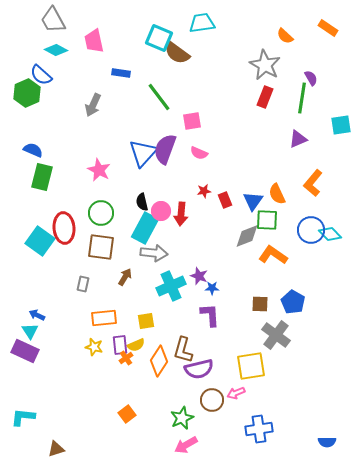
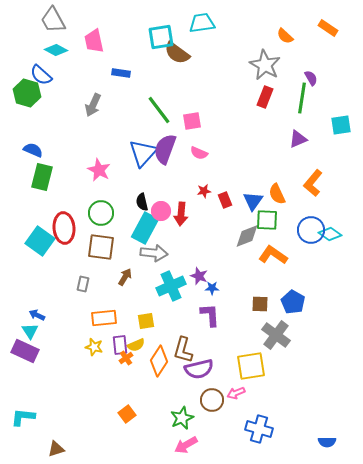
cyan square at (159, 38): moved 2 px right, 1 px up; rotated 32 degrees counterclockwise
green hexagon at (27, 93): rotated 20 degrees counterclockwise
green line at (159, 97): moved 13 px down
cyan diamond at (330, 234): rotated 10 degrees counterclockwise
blue cross at (259, 429): rotated 24 degrees clockwise
